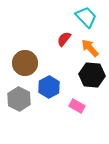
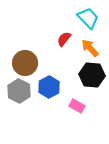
cyan trapezoid: moved 2 px right, 1 px down
gray hexagon: moved 8 px up
